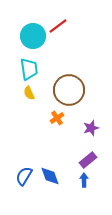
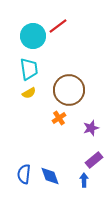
yellow semicircle: rotated 96 degrees counterclockwise
orange cross: moved 2 px right
purple rectangle: moved 6 px right
blue semicircle: moved 2 px up; rotated 24 degrees counterclockwise
